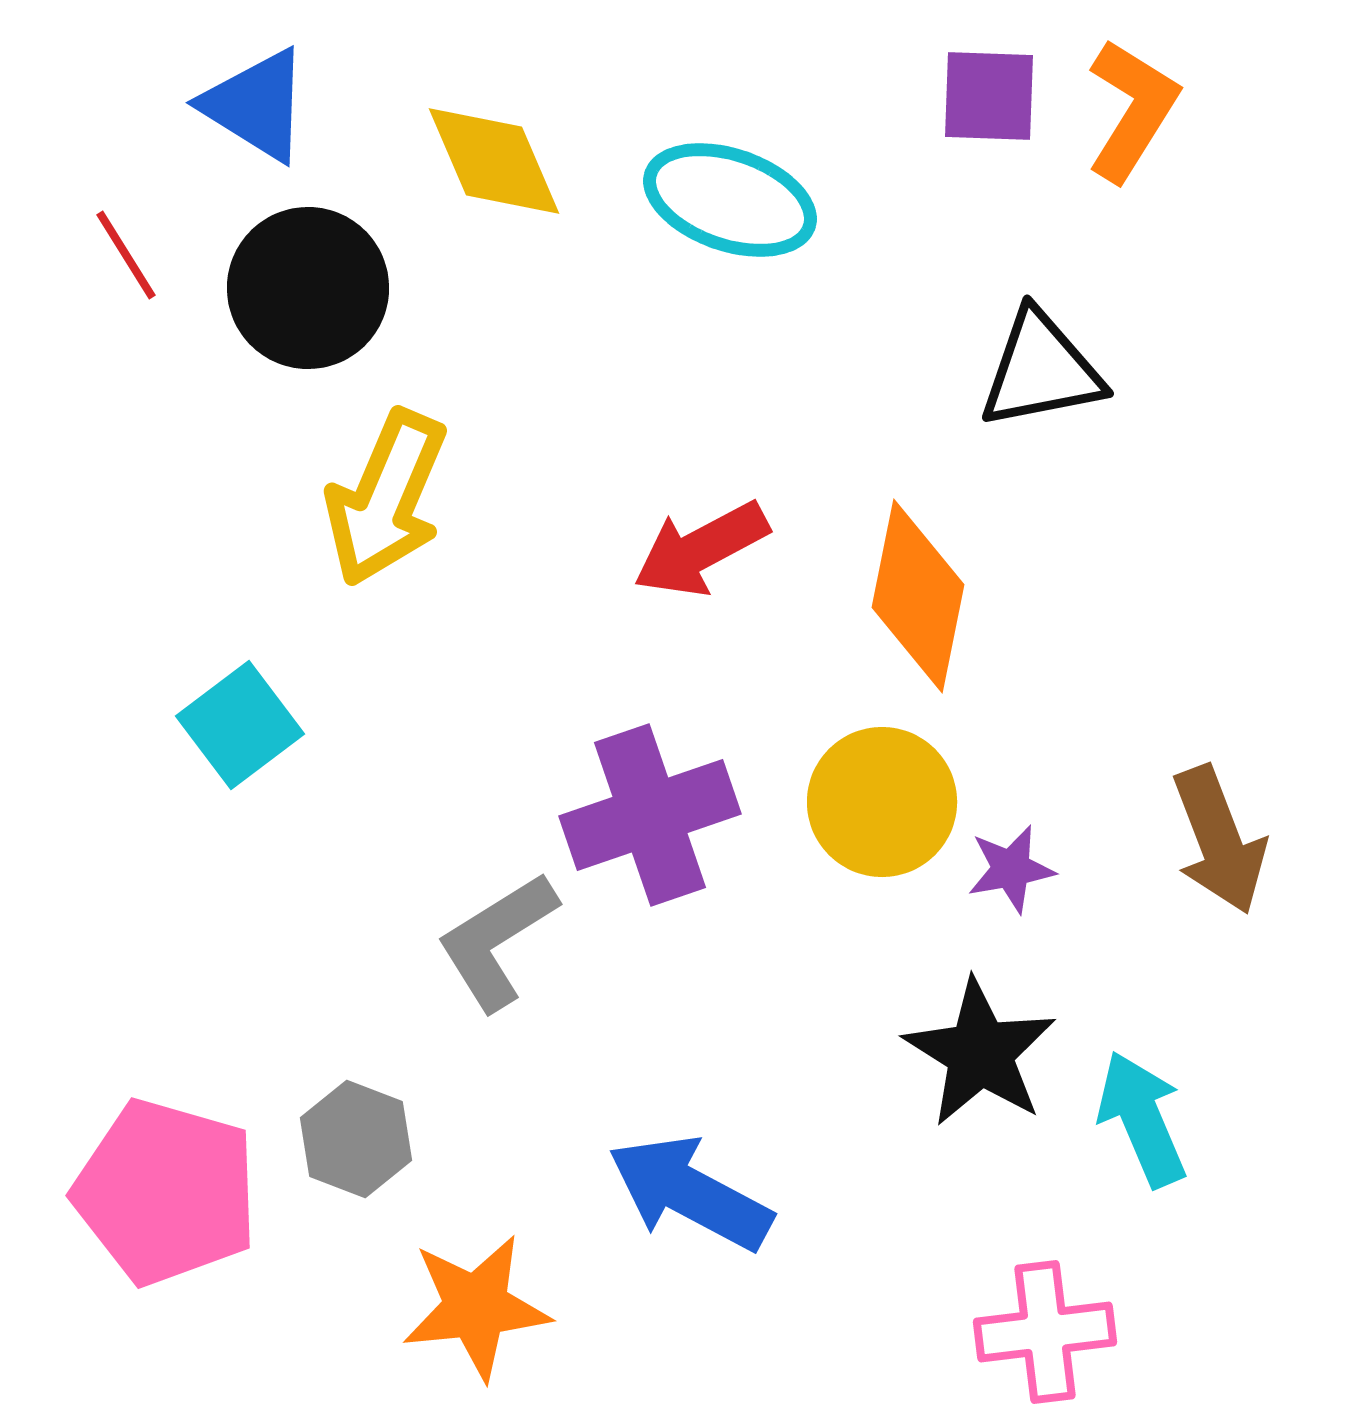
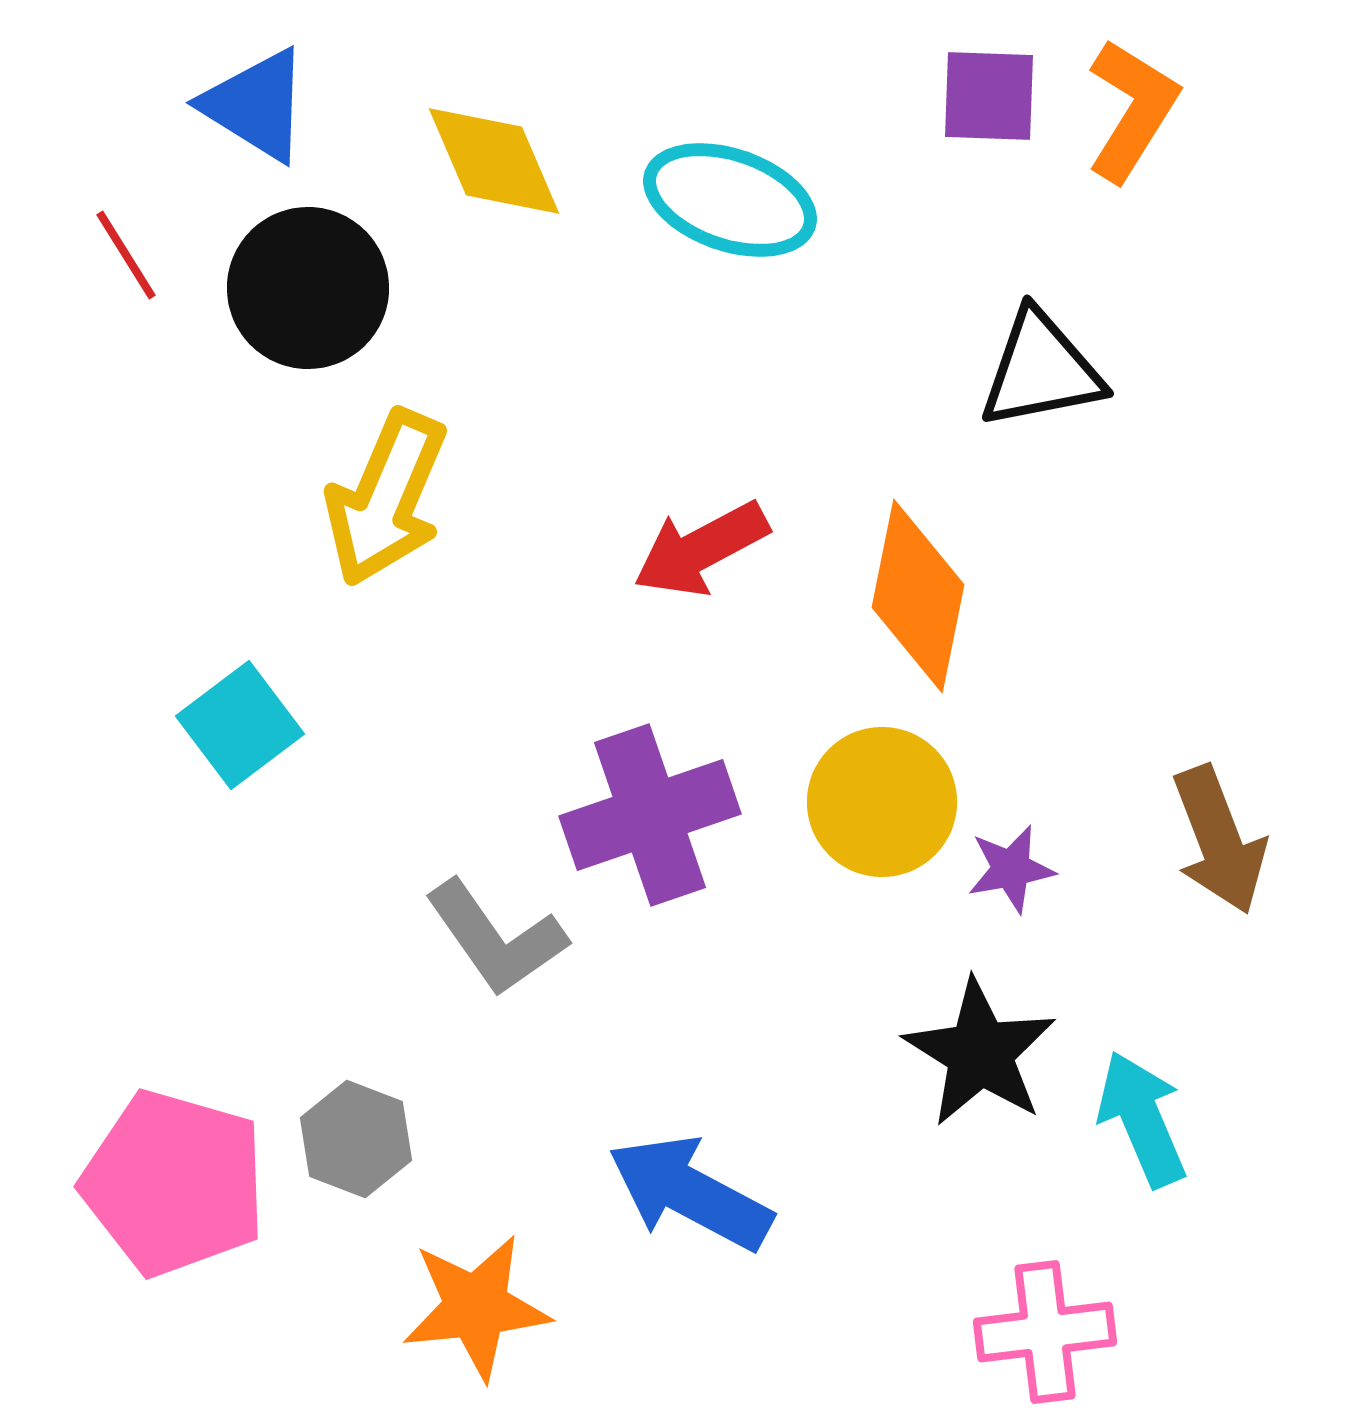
gray L-shape: moved 1 px left, 3 px up; rotated 93 degrees counterclockwise
pink pentagon: moved 8 px right, 9 px up
